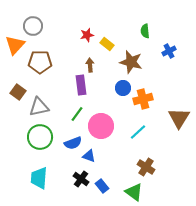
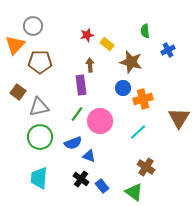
blue cross: moved 1 px left, 1 px up
pink circle: moved 1 px left, 5 px up
